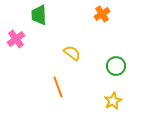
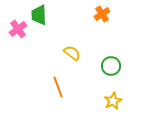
pink cross: moved 2 px right, 10 px up
green circle: moved 5 px left
